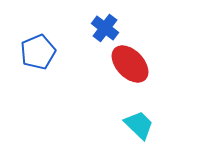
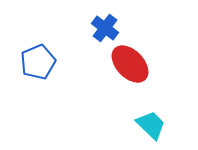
blue pentagon: moved 10 px down
cyan trapezoid: moved 12 px right
